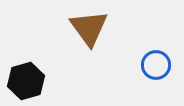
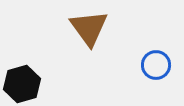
black hexagon: moved 4 px left, 3 px down
